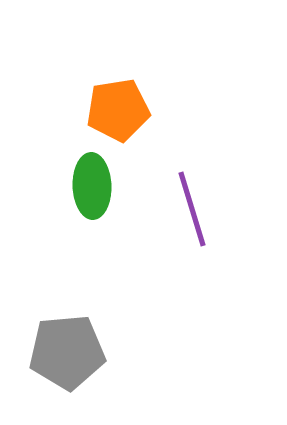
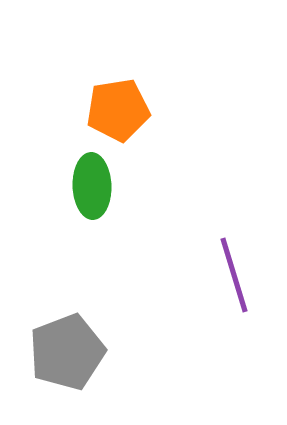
purple line: moved 42 px right, 66 px down
gray pentagon: rotated 16 degrees counterclockwise
